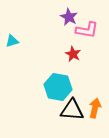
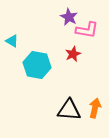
cyan triangle: rotated 48 degrees clockwise
red star: rotated 21 degrees clockwise
cyan hexagon: moved 21 px left, 22 px up
black triangle: moved 3 px left
